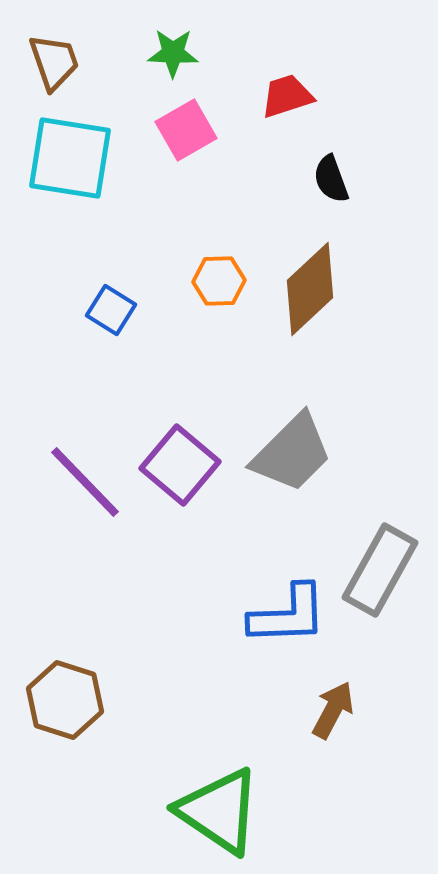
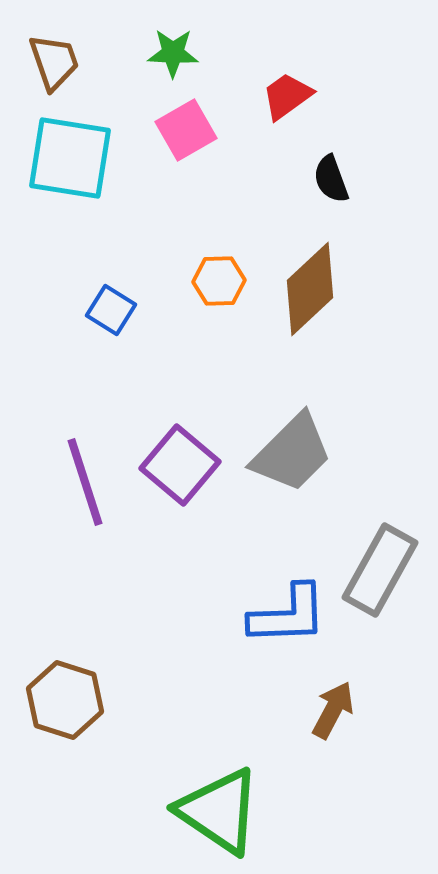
red trapezoid: rotated 18 degrees counterclockwise
purple line: rotated 26 degrees clockwise
